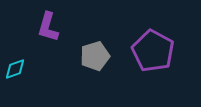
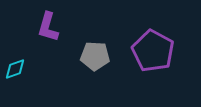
gray pentagon: rotated 20 degrees clockwise
